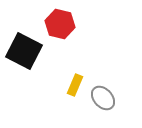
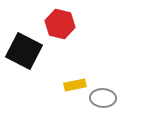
yellow rectangle: rotated 55 degrees clockwise
gray ellipse: rotated 45 degrees counterclockwise
